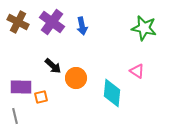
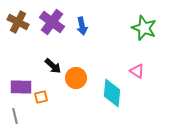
green star: rotated 10 degrees clockwise
